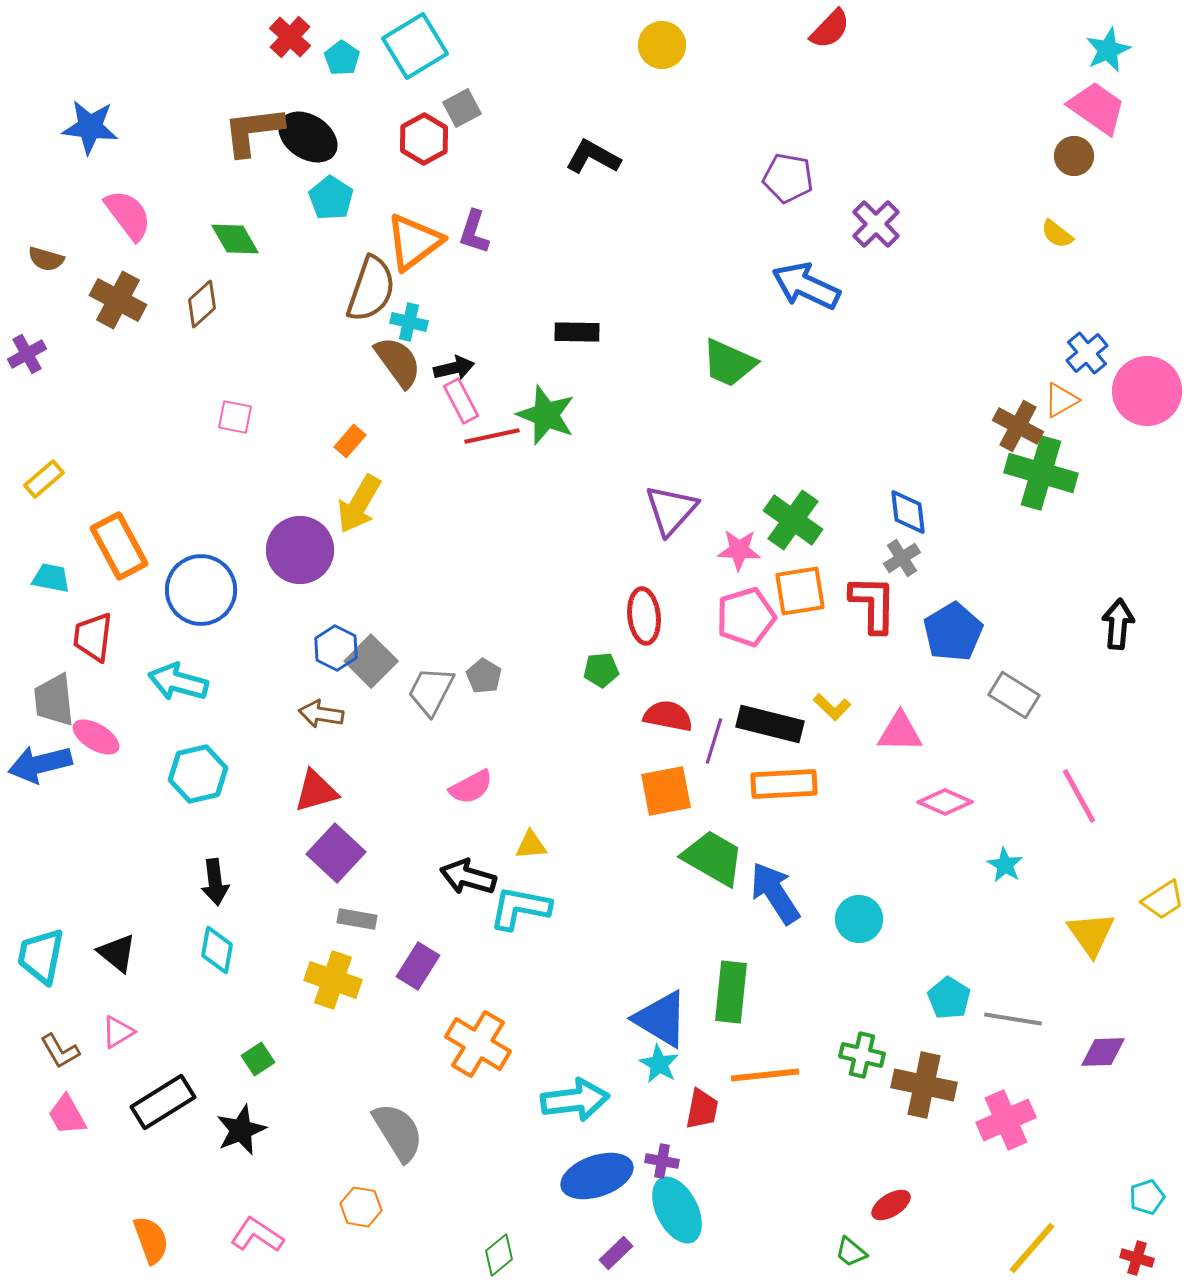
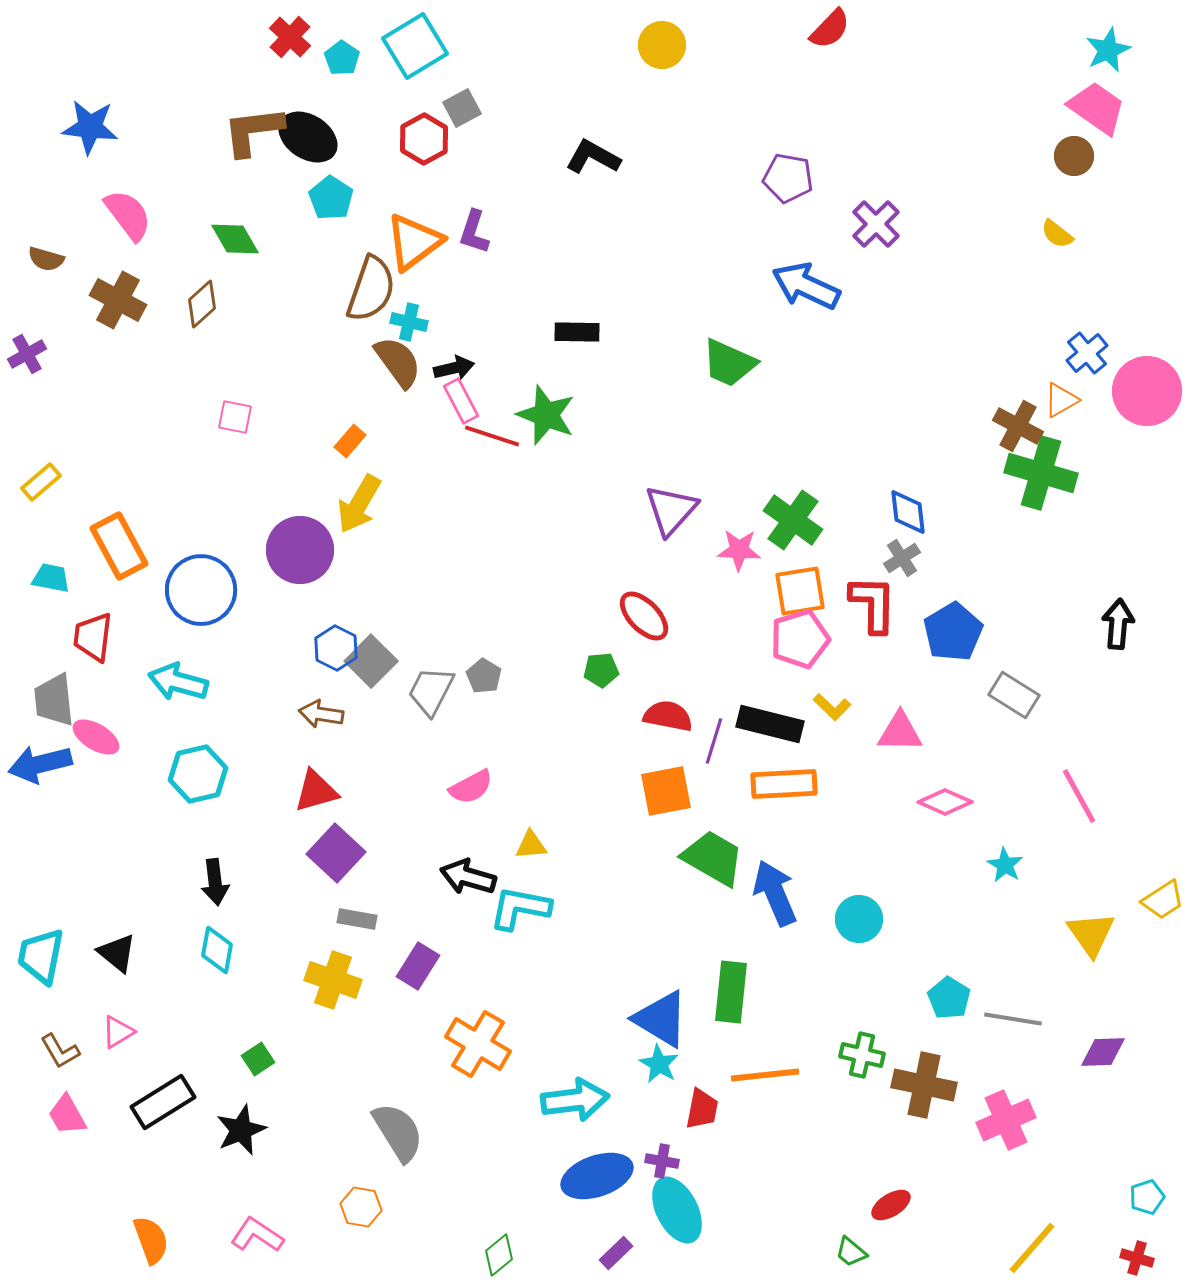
red line at (492, 436): rotated 30 degrees clockwise
yellow rectangle at (44, 479): moved 3 px left, 3 px down
red ellipse at (644, 616): rotated 38 degrees counterclockwise
pink pentagon at (746, 617): moved 54 px right, 22 px down
blue arrow at (775, 893): rotated 10 degrees clockwise
